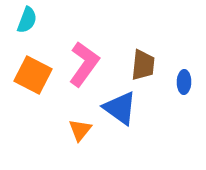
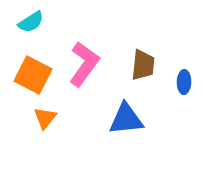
cyan semicircle: moved 4 px right, 2 px down; rotated 36 degrees clockwise
blue triangle: moved 6 px right, 11 px down; rotated 42 degrees counterclockwise
orange triangle: moved 35 px left, 12 px up
